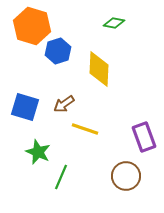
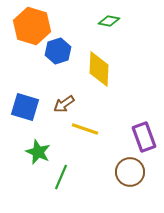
green diamond: moved 5 px left, 2 px up
brown circle: moved 4 px right, 4 px up
